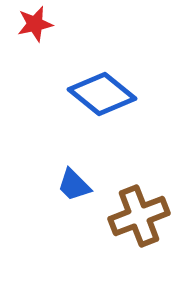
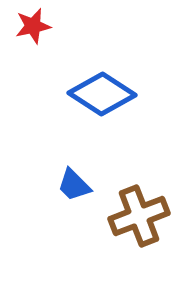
red star: moved 2 px left, 2 px down
blue diamond: rotated 6 degrees counterclockwise
